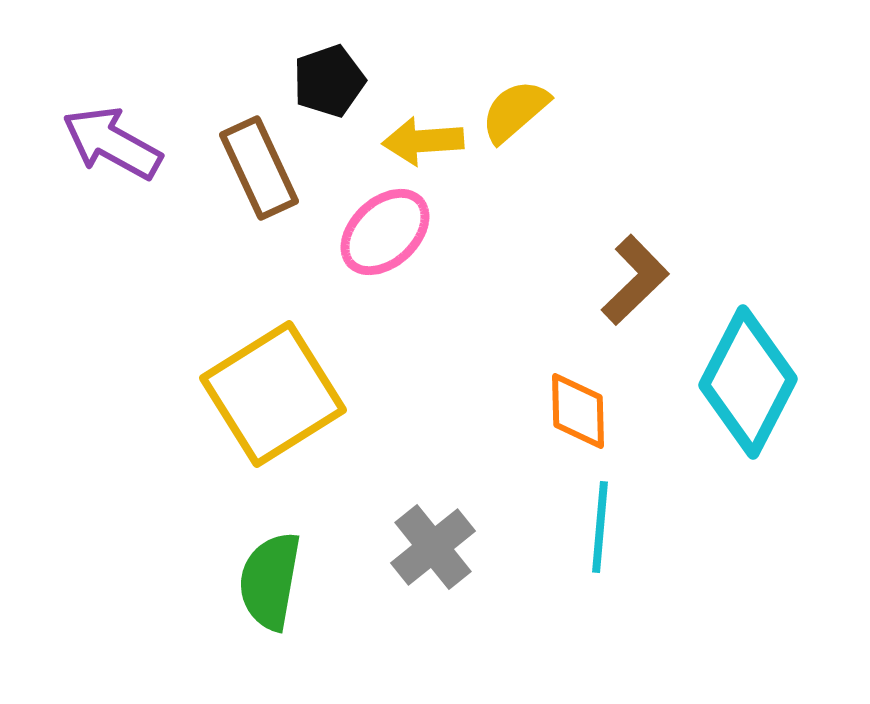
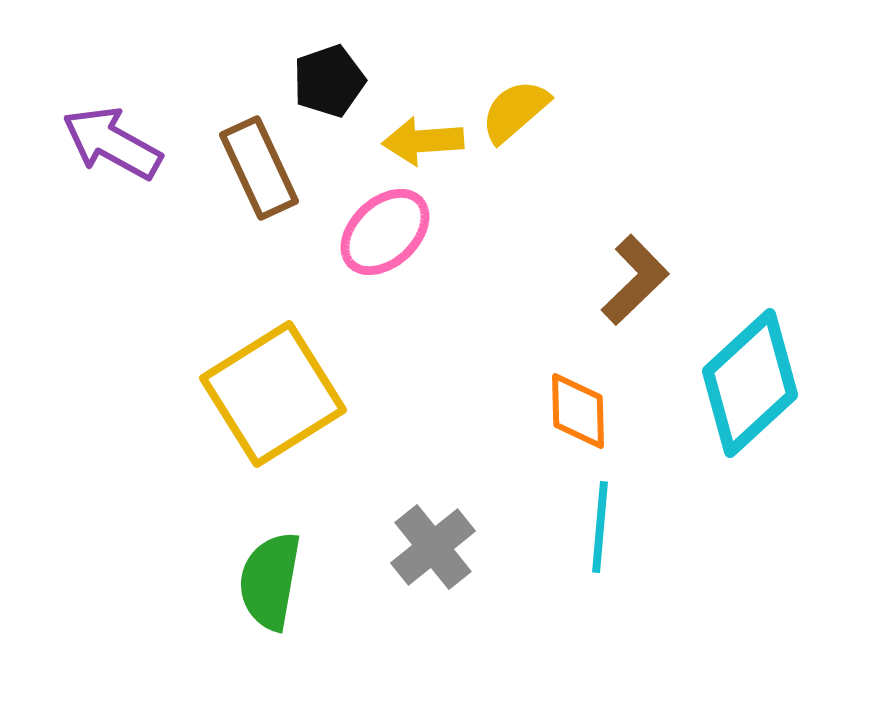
cyan diamond: moved 2 px right, 1 px down; rotated 20 degrees clockwise
